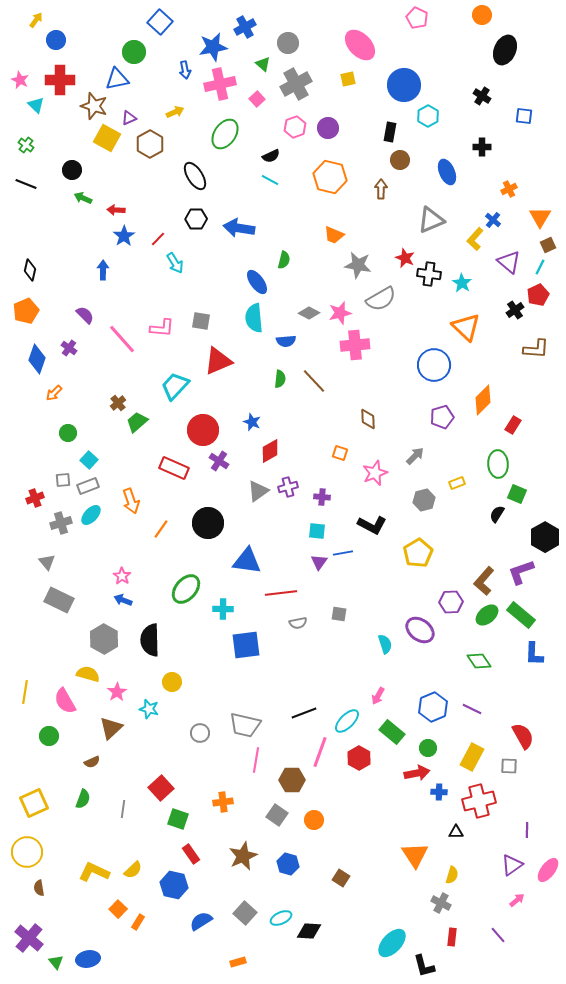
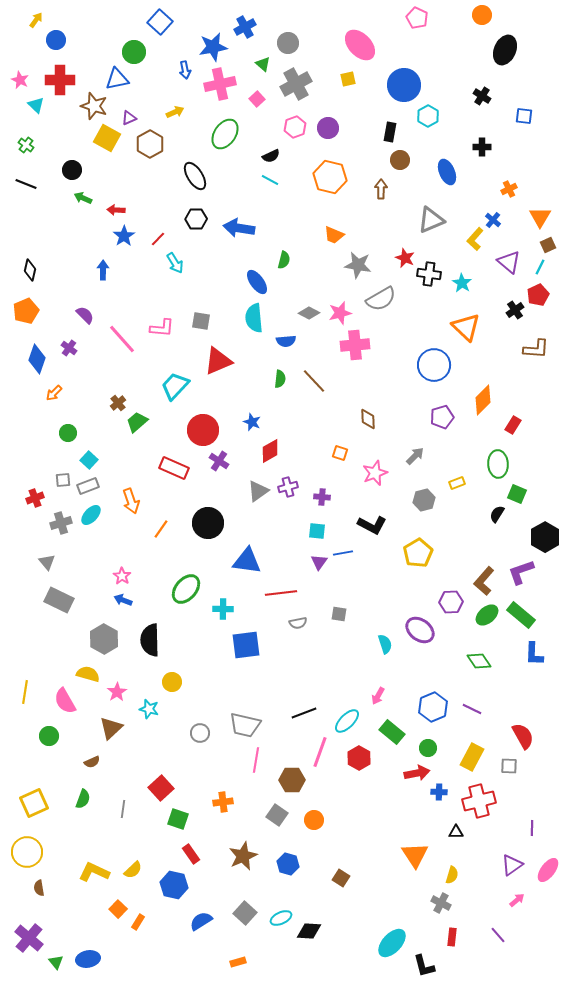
purple line at (527, 830): moved 5 px right, 2 px up
